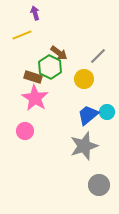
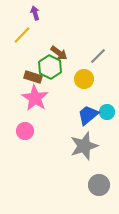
yellow line: rotated 24 degrees counterclockwise
